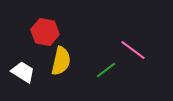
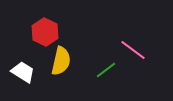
red hexagon: rotated 16 degrees clockwise
